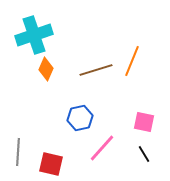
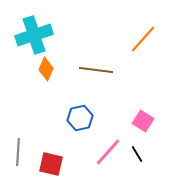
orange line: moved 11 px right, 22 px up; rotated 20 degrees clockwise
brown line: rotated 24 degrees clockwise
pink square: moved 1 px left, 1 px up; rotated 20 degrees clockwise
pink line: moved 6 px right, 4 px down
black line: moved 7 px left
